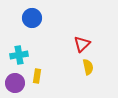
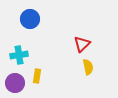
blue circle: moved 2 px left, 1 px down
